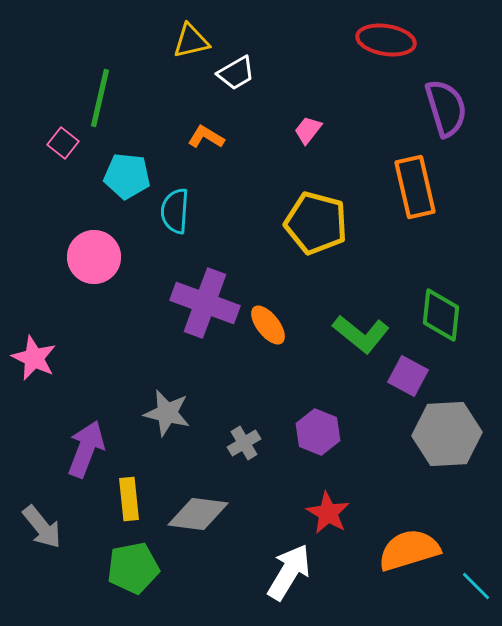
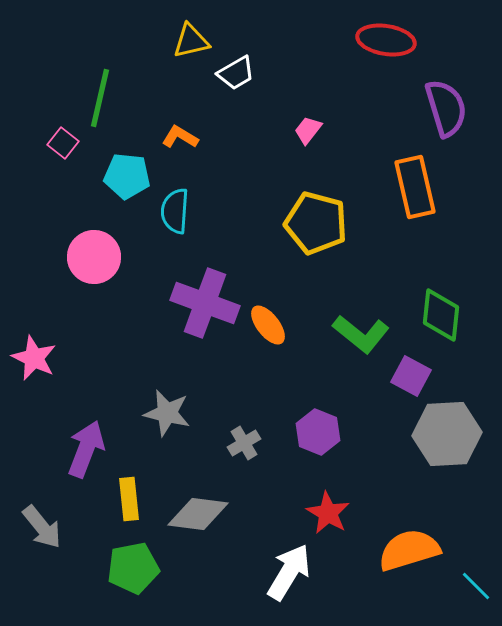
orange L-shape: moved 26 px left
purple square: moved 3 px right
